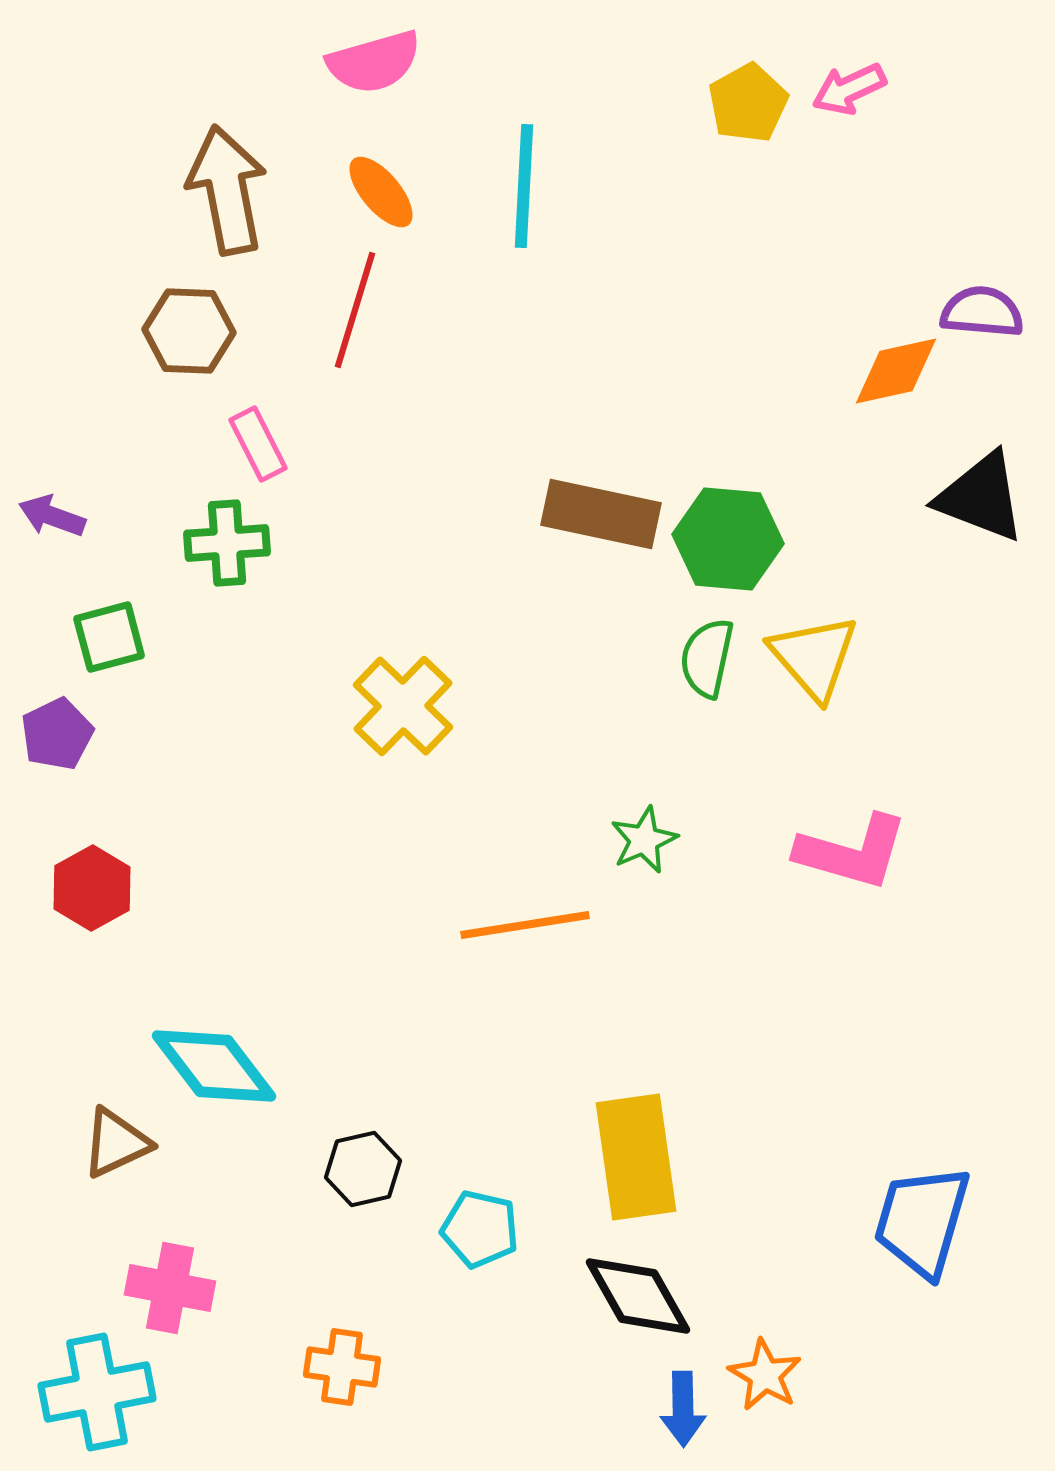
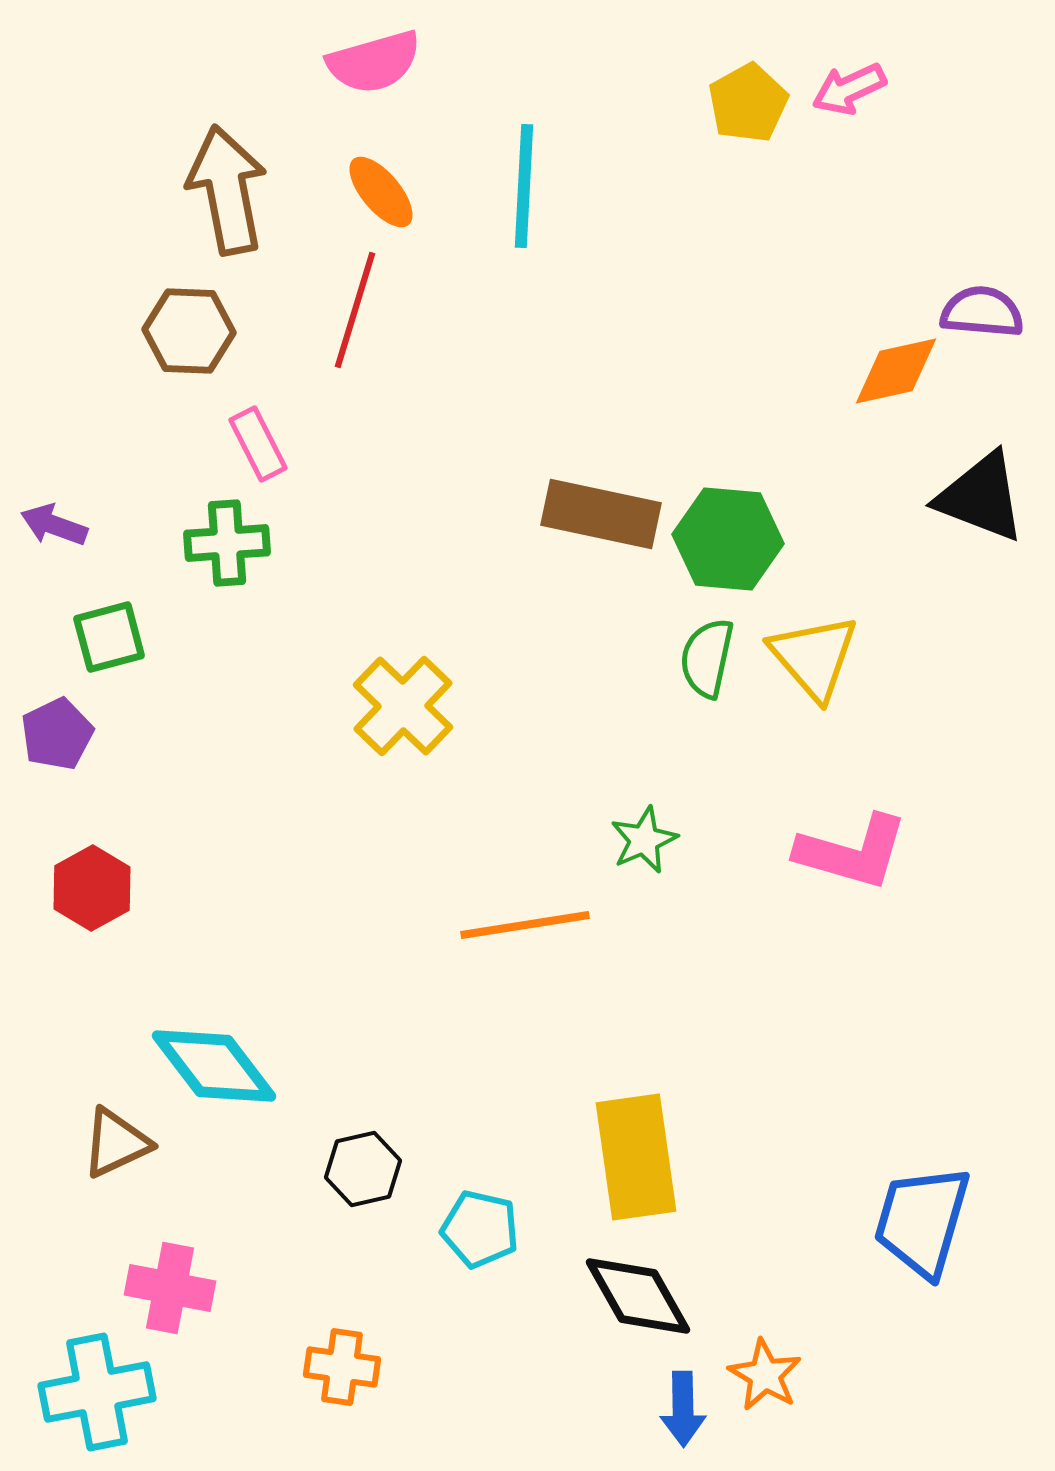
purple arrow: moved 2 px right, 9 px down
